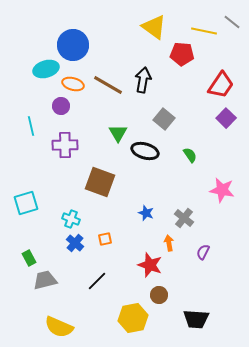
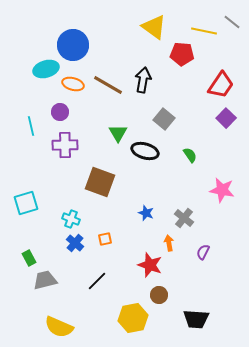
purple circle: moved 1 px left, 6 px down
